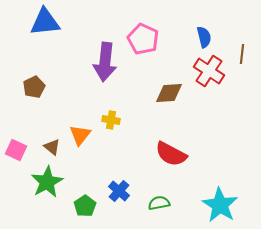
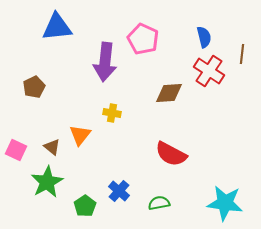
blue triangle: moved 12 px right, 5 px down
yellow cross: moved 1 px right, 7 px up
cyan star: moved 5 px right, 2 px up; rotated 24 degrees counterclockwise
